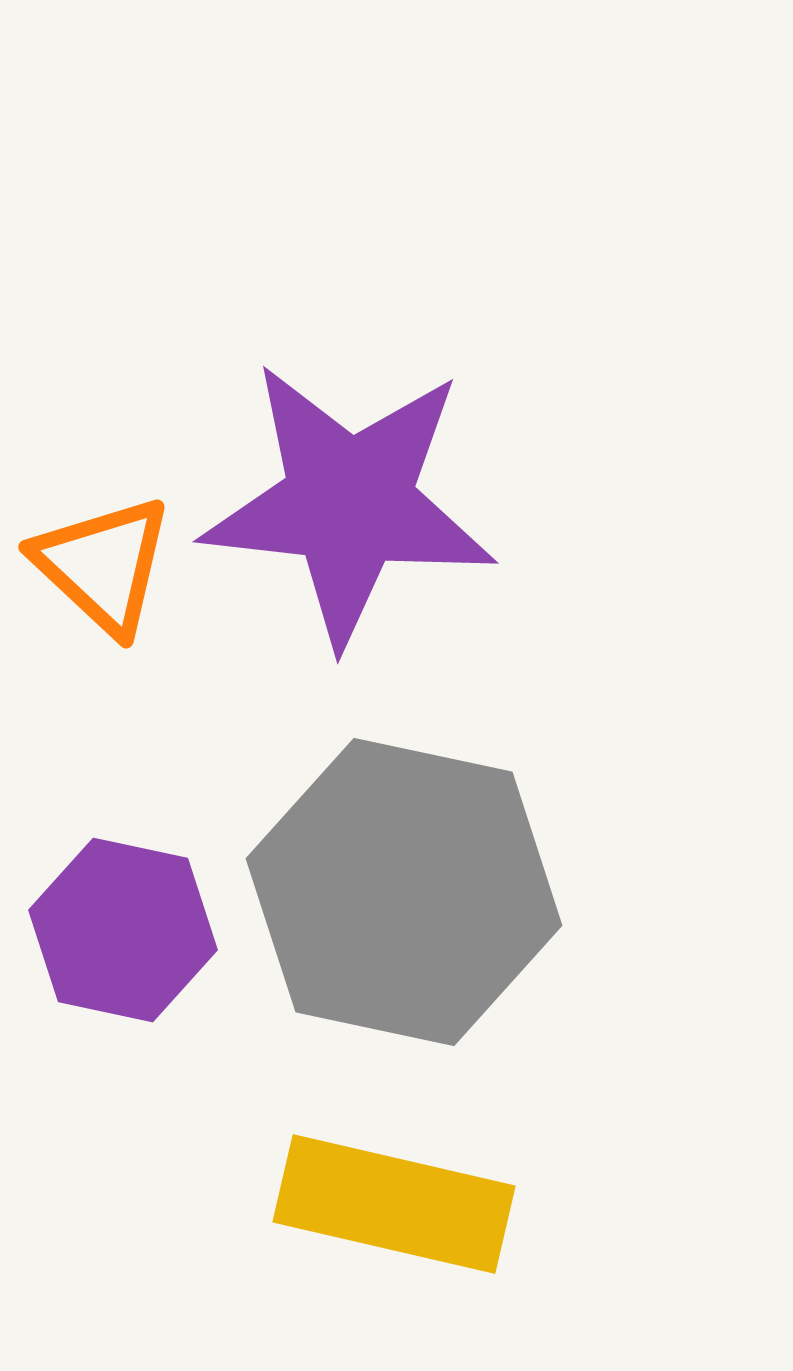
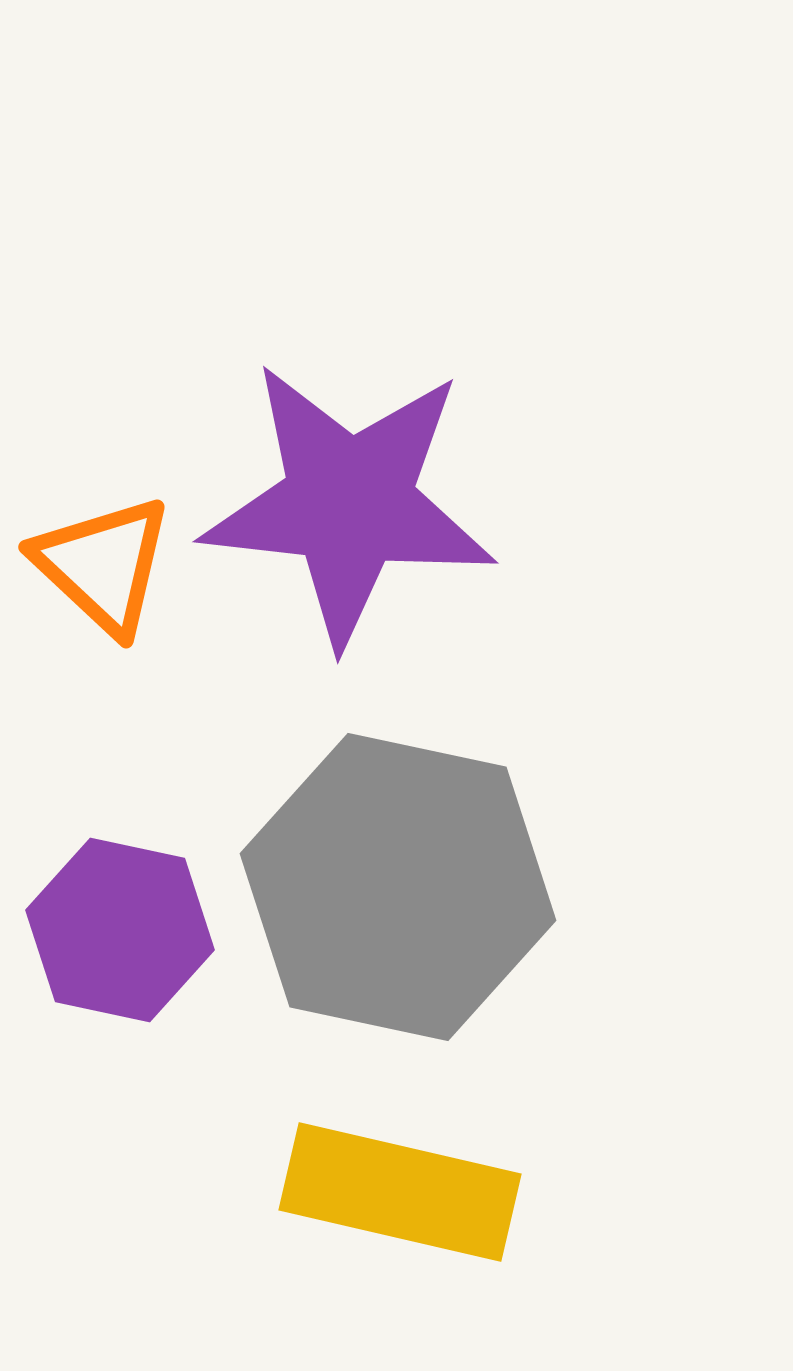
gray hexagon: moved 6 px left, 5 px up
purple hexagon: moved 3 px left
yellow rectangle: moved 6 px right, 12 px up
